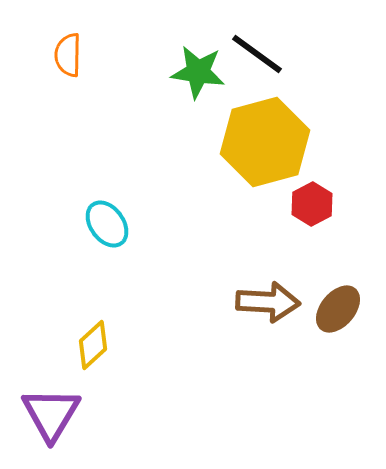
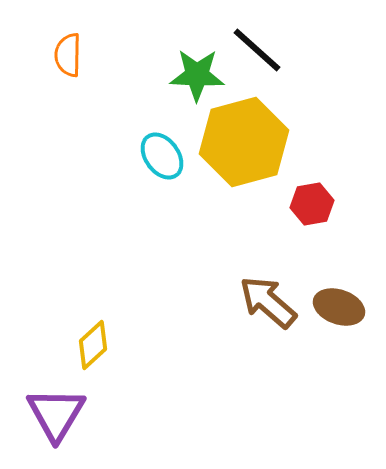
black line: moved 4 px up; rotated 6 degrees clockwise
green star: moved 1 px left, 3 px down; rotated 6 degrees counterclockwise
yellow hexagon: moved 21 px left
red hexagon: rotated 18 degrees clockwise
cyan ellipse: moved 55 px right, 68 px up
brown arrow: rotated 142 degrees counterclockwise
brown ellipse: moved 1 px right, 2 px up; rotated 69 degrees clockwise
purple triangle: moved 5 px right
